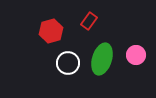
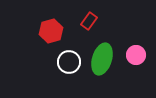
white circle: moved 1 px right, 1 px up
